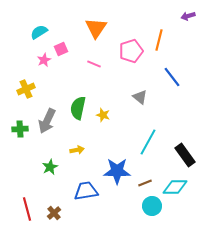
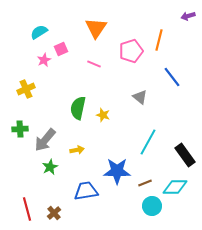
gray arrow: moved 2 px left, 19 px down; rotated 15 degrees clockwise
